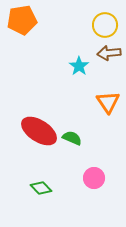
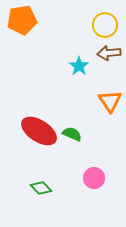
orange triangle: moved 2 px right, 1 px up
green semicircle: moved 4 px up
